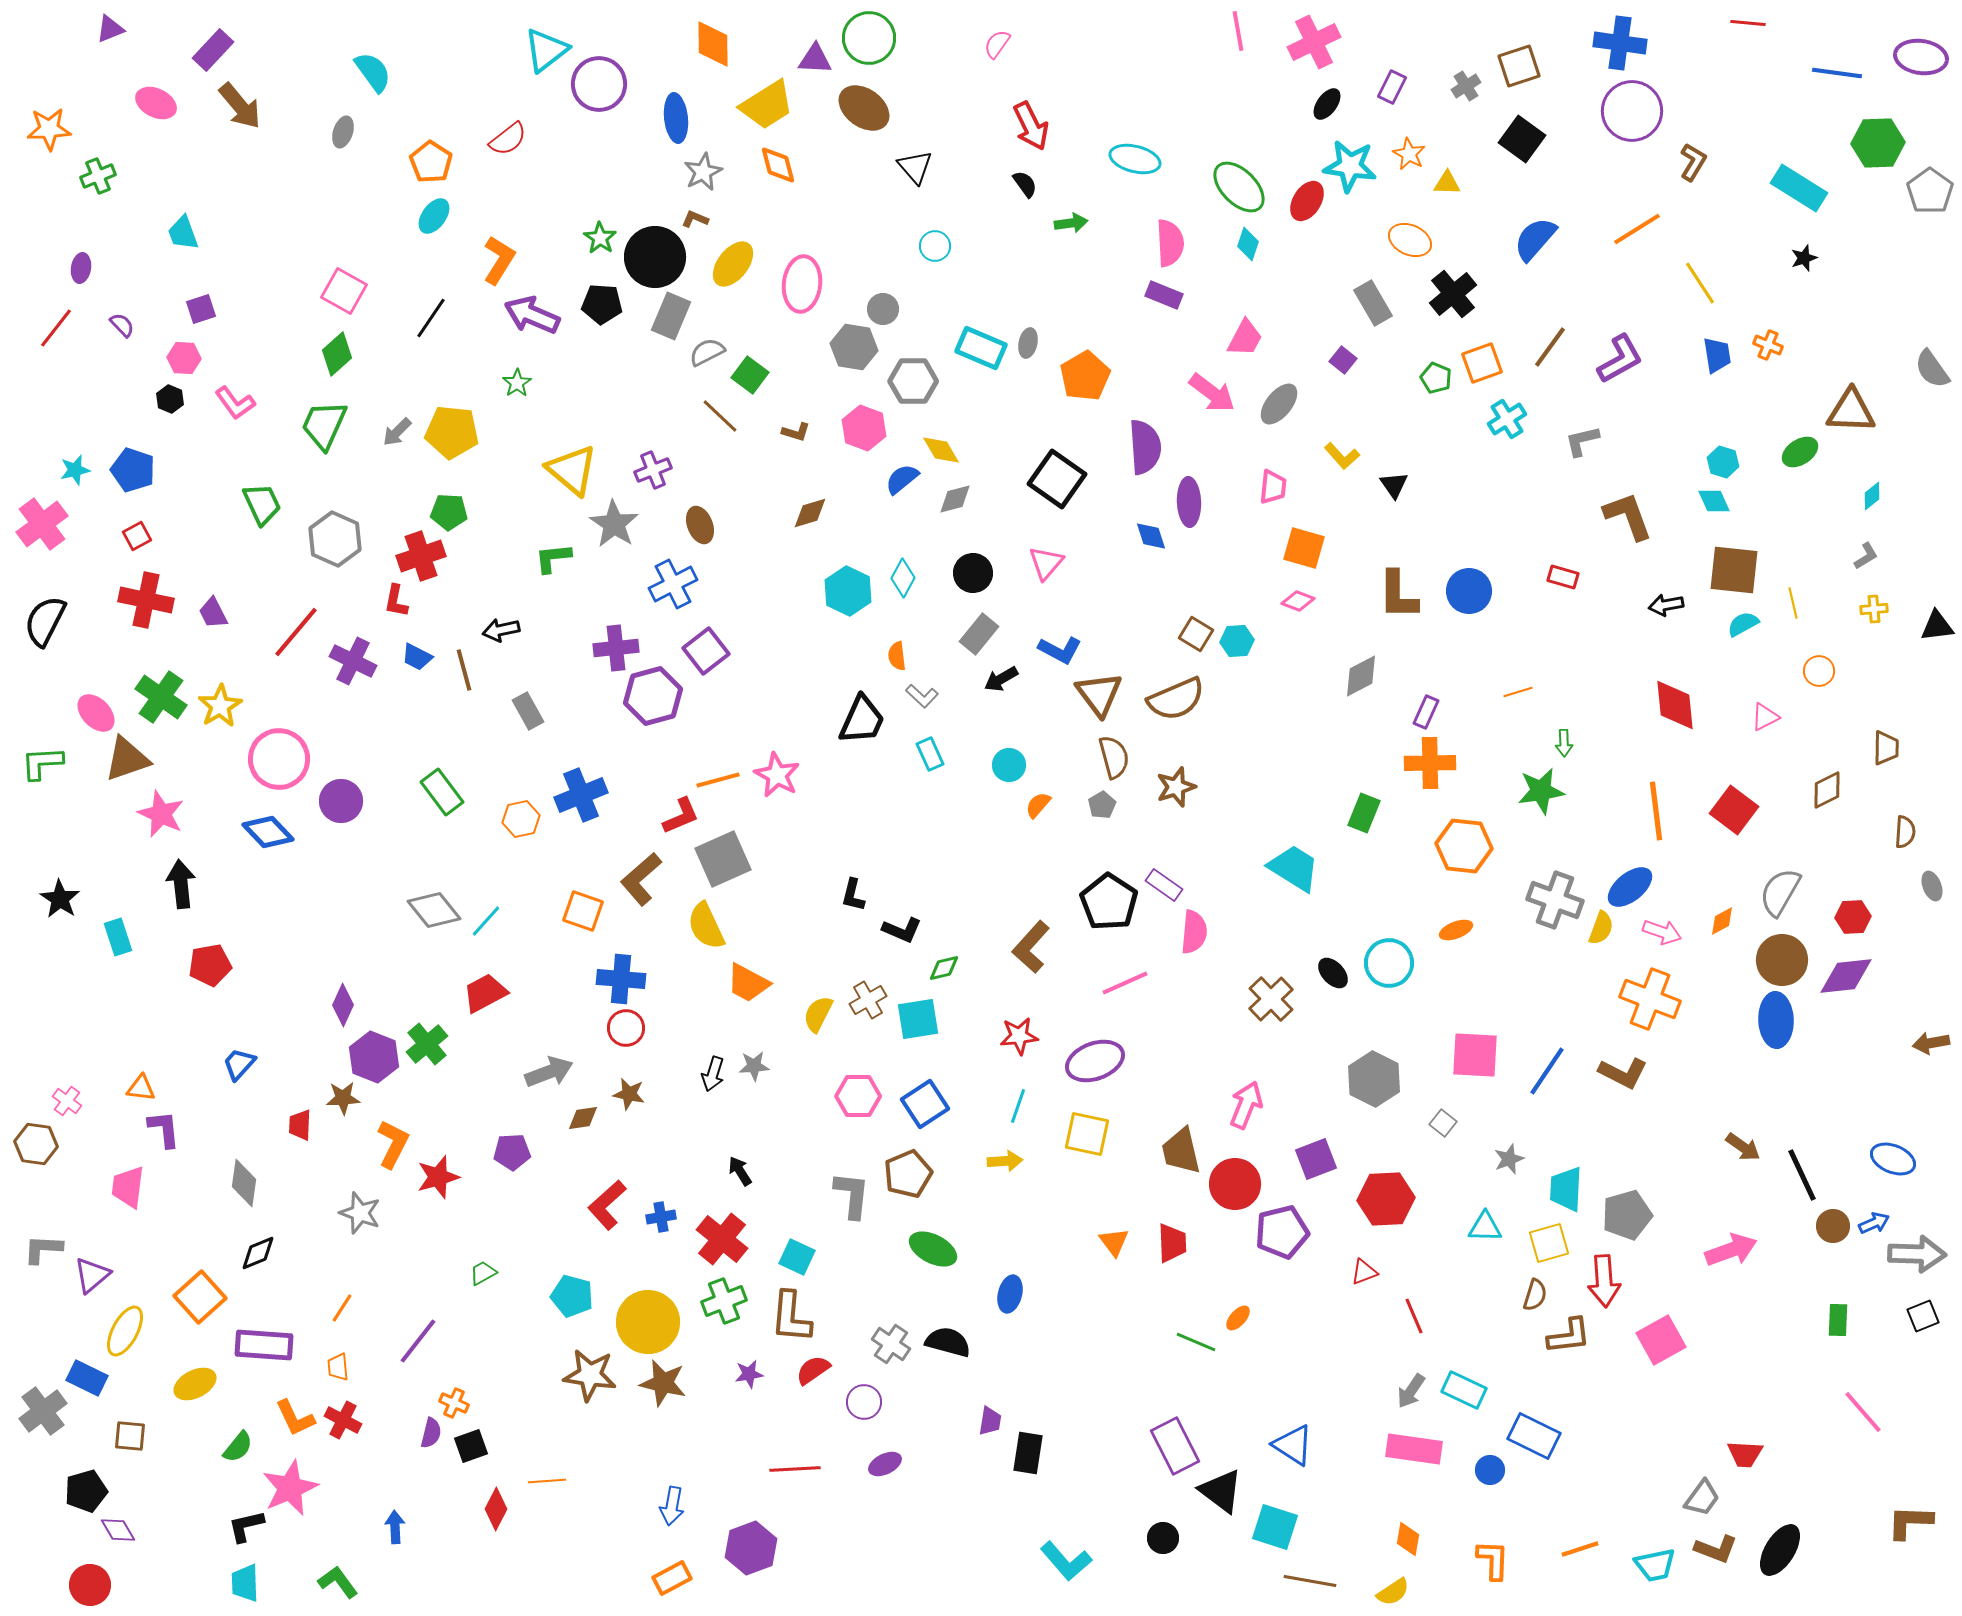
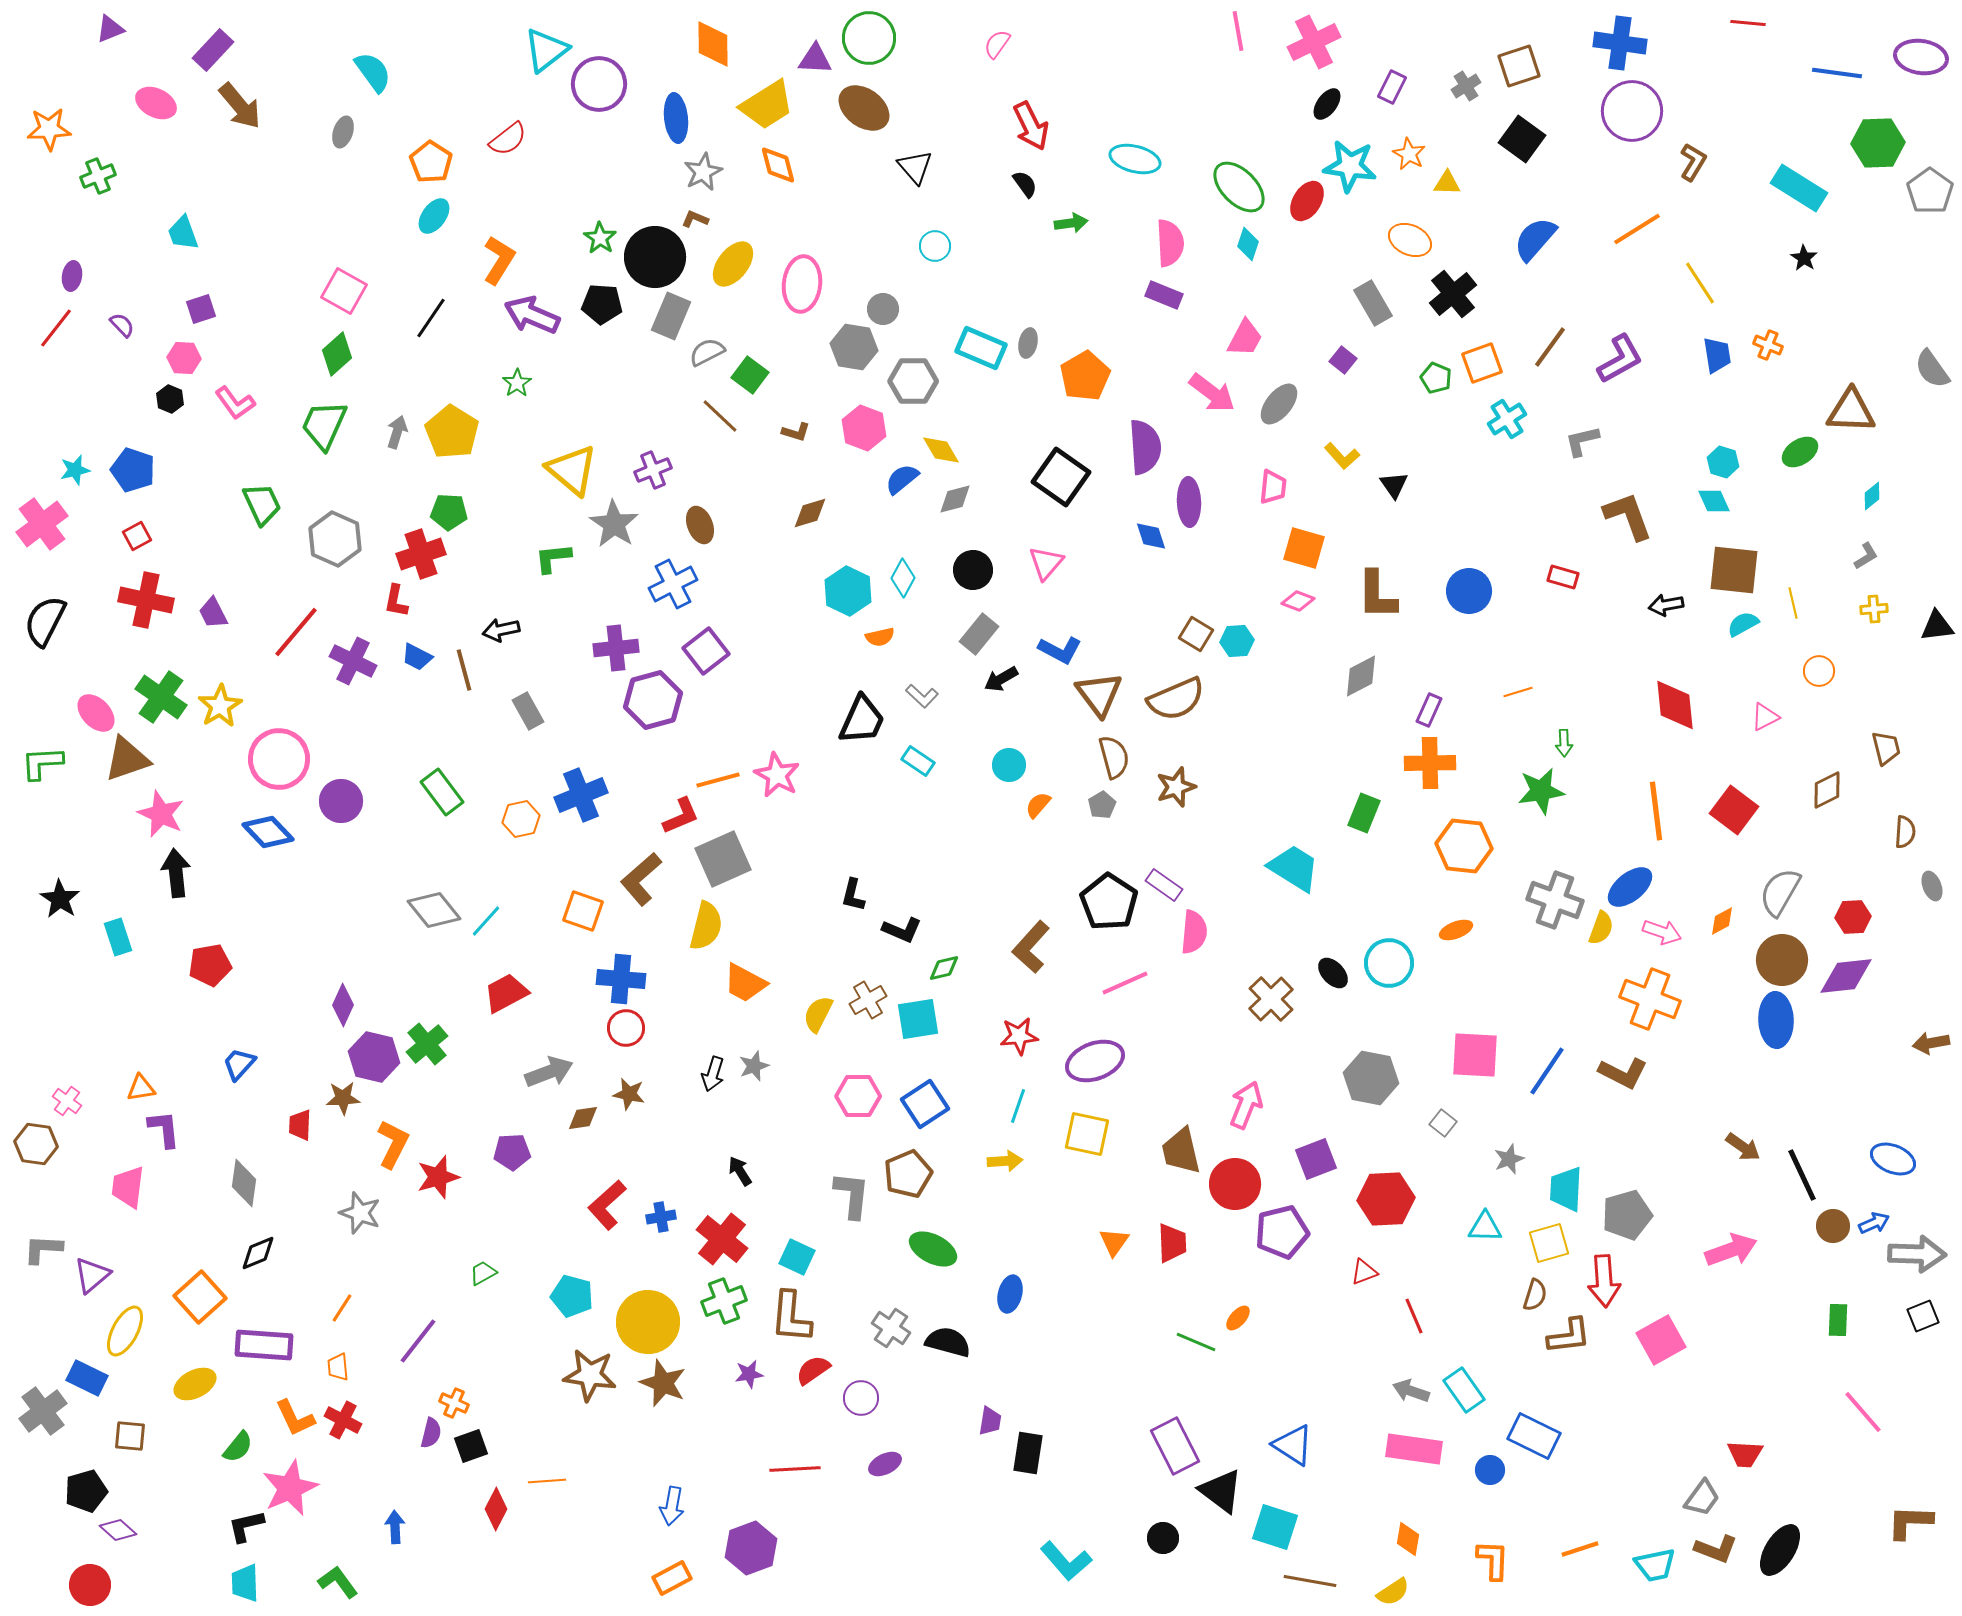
black star at (1804, 258): rotated 20 degrees counterclockwise
purple ellipse at (81, 268): moved 9 px left, 8 px down
gray arrow at (397, 432): rotated 152 degrees clockwise
yellow pentagon at (452, 432): rotated 26 degrees clockwise
black square at (1057, 479): moved 4 px right, 2 px up
red cross at (421, 556): moved 2 px up
black circle at (973, 573): moved 3 px up
brown L-shape at (1398, 595): moved 21 px left
orange semicircle at (897, 656): moved 17 px left, 19 px up; rotated 96 degrees counterclockwise
purple hexagon at (653, 696): moved 4 px down
purple rectangle at (1426, 712): moved 3 px right, 2 px up
brown trapezoid at (1886, 748): rotated 15 degrees counterclockwise
cyan rectangle at (930, 754): moved 12 px left, 7 px down; rotated 32 degrees counterclockwise
black arrow at (181, 884): moved 5 px left, 11 px up
yellow semicircle at (706, 926): rotated 141 degrees counterclockwise
orange trapezoid at (748, 983): moved 3 px left
red trapezoid at (485, 993): moved 21 px right
purple hexagon at (374, 1057): rotated 9 degrees counterclockwise
gray star at (754, 1066): rotated 16 degrees counterclockwise
gray hexagon at (1374, 1079): moved 3 px left, 1 px up; rotated 16 degrees counterclockwise
orange triangle at (141, 1088): rotated 16 degrees counterclockwise
orange triangle at (1114, 1242): rotated 12 degrees clockwise
gray cross at (891, 1344): moved 16 px up
brown star at (663, 1383): rotated 9 degrees clockwise
cyan rectangle at (1464, 1390): rotated 30 degrees clockwise
gray arrow at (1411, 1391): rotated 75 degrees clockwise
purple circle at (864, 1402): moved 3 px left, 4 px up
purple diamond at (118, 1530): rotated 18 degrees counterclockwise
